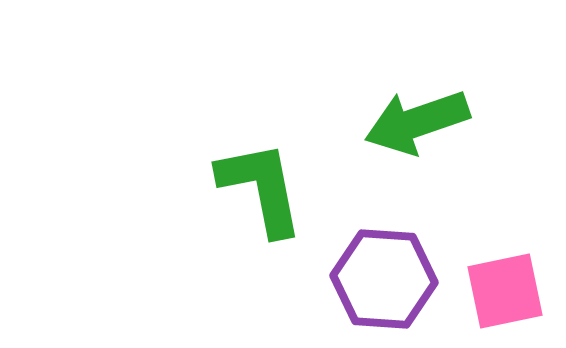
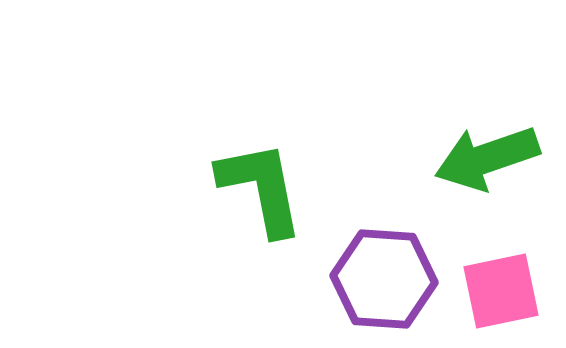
green arrow: moved 70 px right, 36 px down
pink square: moved 4 px left
